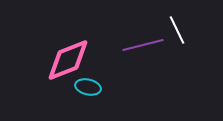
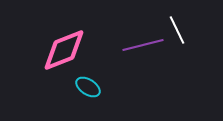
pink diamond: moved 4 px left, 10 px up
cyan ellipse: rotated 20 degrees clockwise
